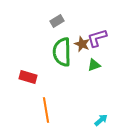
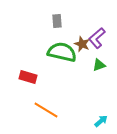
gray rectangle: rotated 64 degrees counterclockwise
purple L-shape: rotated 25 degrees counterclockwise
green semicircle: rotated 104 degrees clockwise
green triangle: moved 5 px right
orange line: rotated 50 degrees counterclockwise
cyan arrow: moved 1 px down
